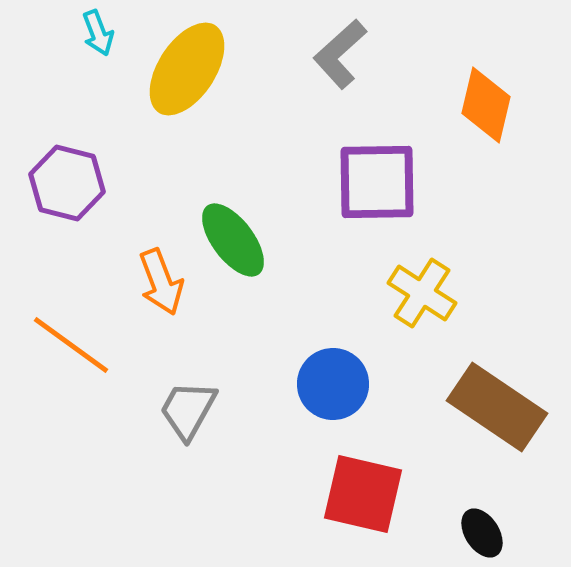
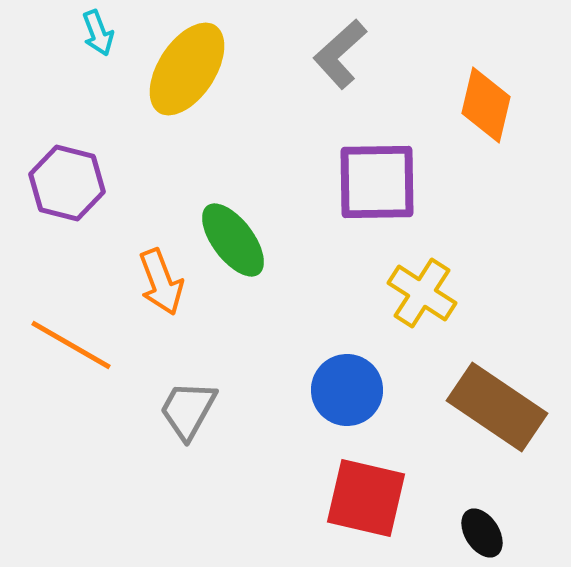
orange line: rotated 6 degrees counterclockwise
blue circle: moved 14 px right, 6 px down
red square: moved 3 px right, 4 px down
